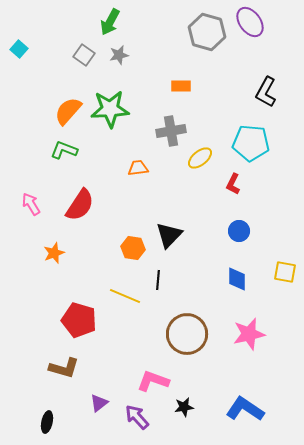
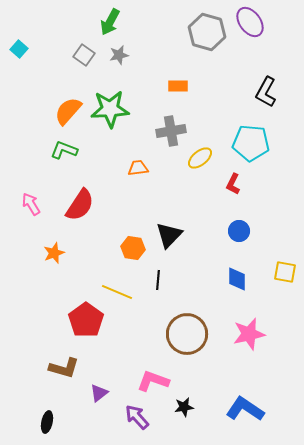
orange rectangle: moved 3 px left
yellow line: moved 8 px left, 4 px up
red pentagon: moved 7 px right; rotated 20 degrees clockwise
purple triangle: moved 10 px up
